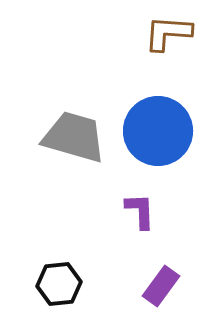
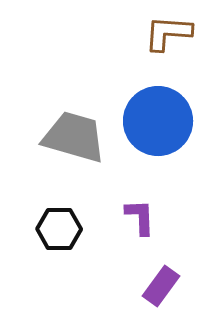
blue circle: moved 10 px up
purple L-shape: moved 6 px down
black hexagon: moved 55 px up; rotated 6 degrees clockwise
